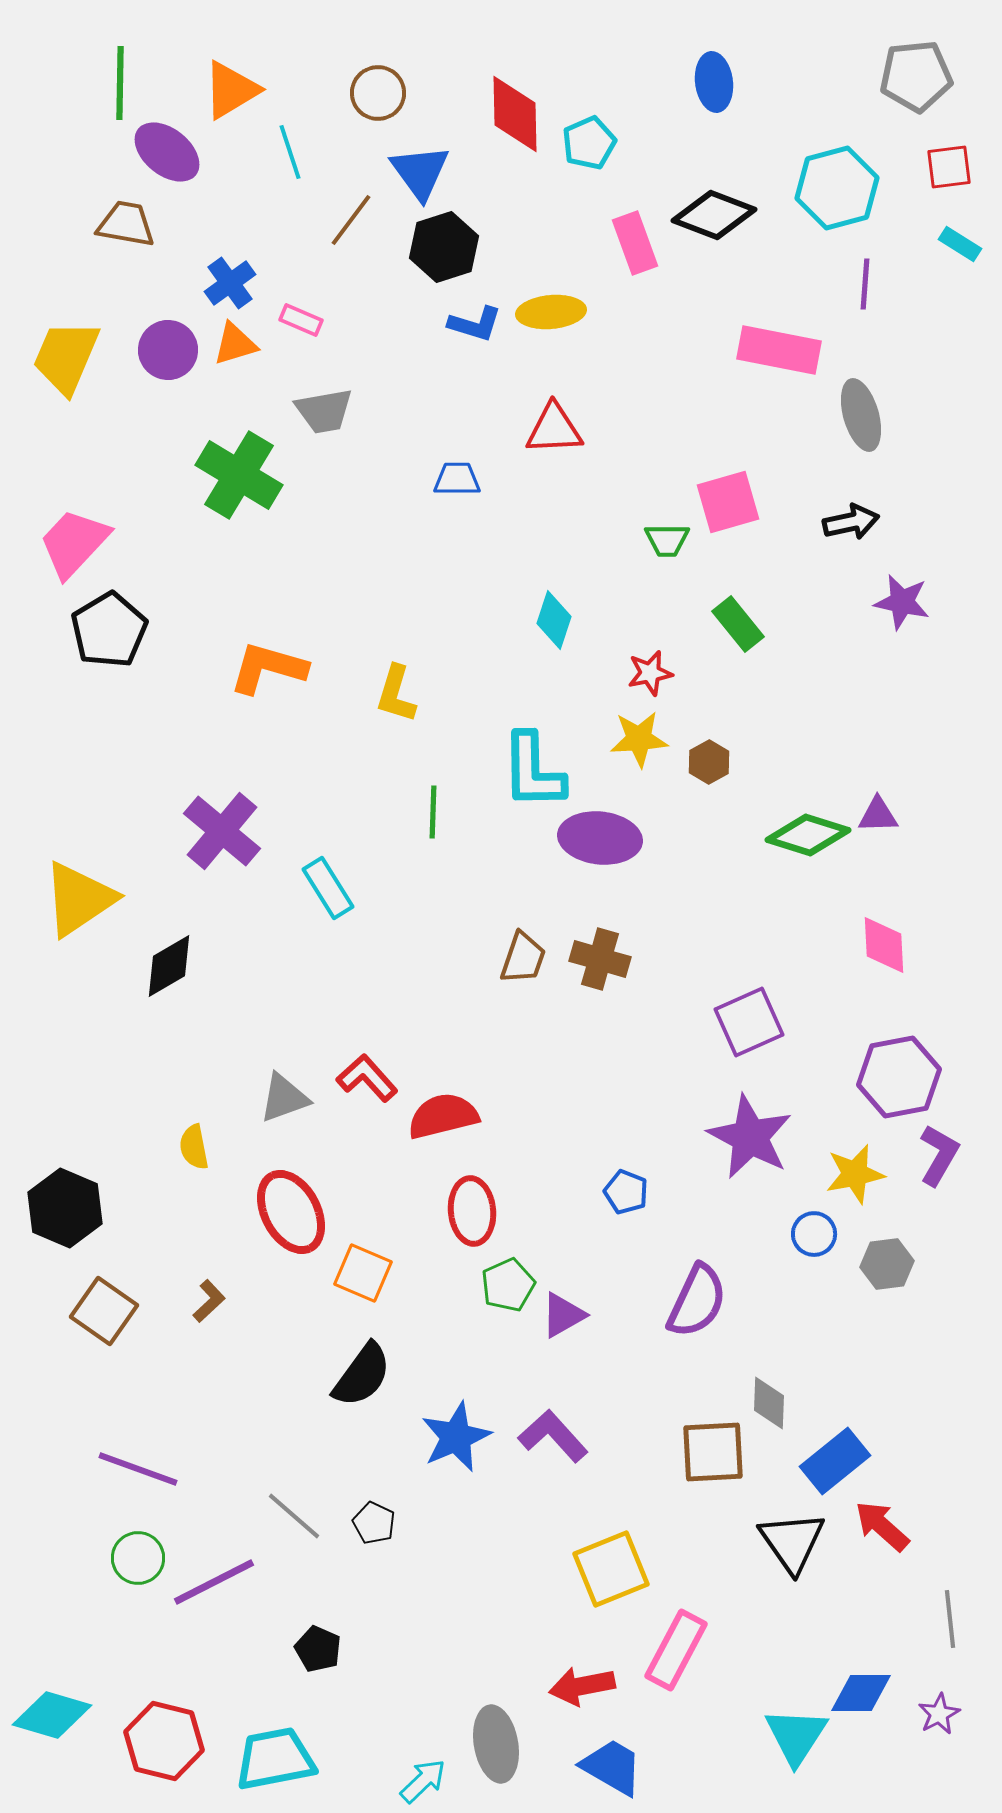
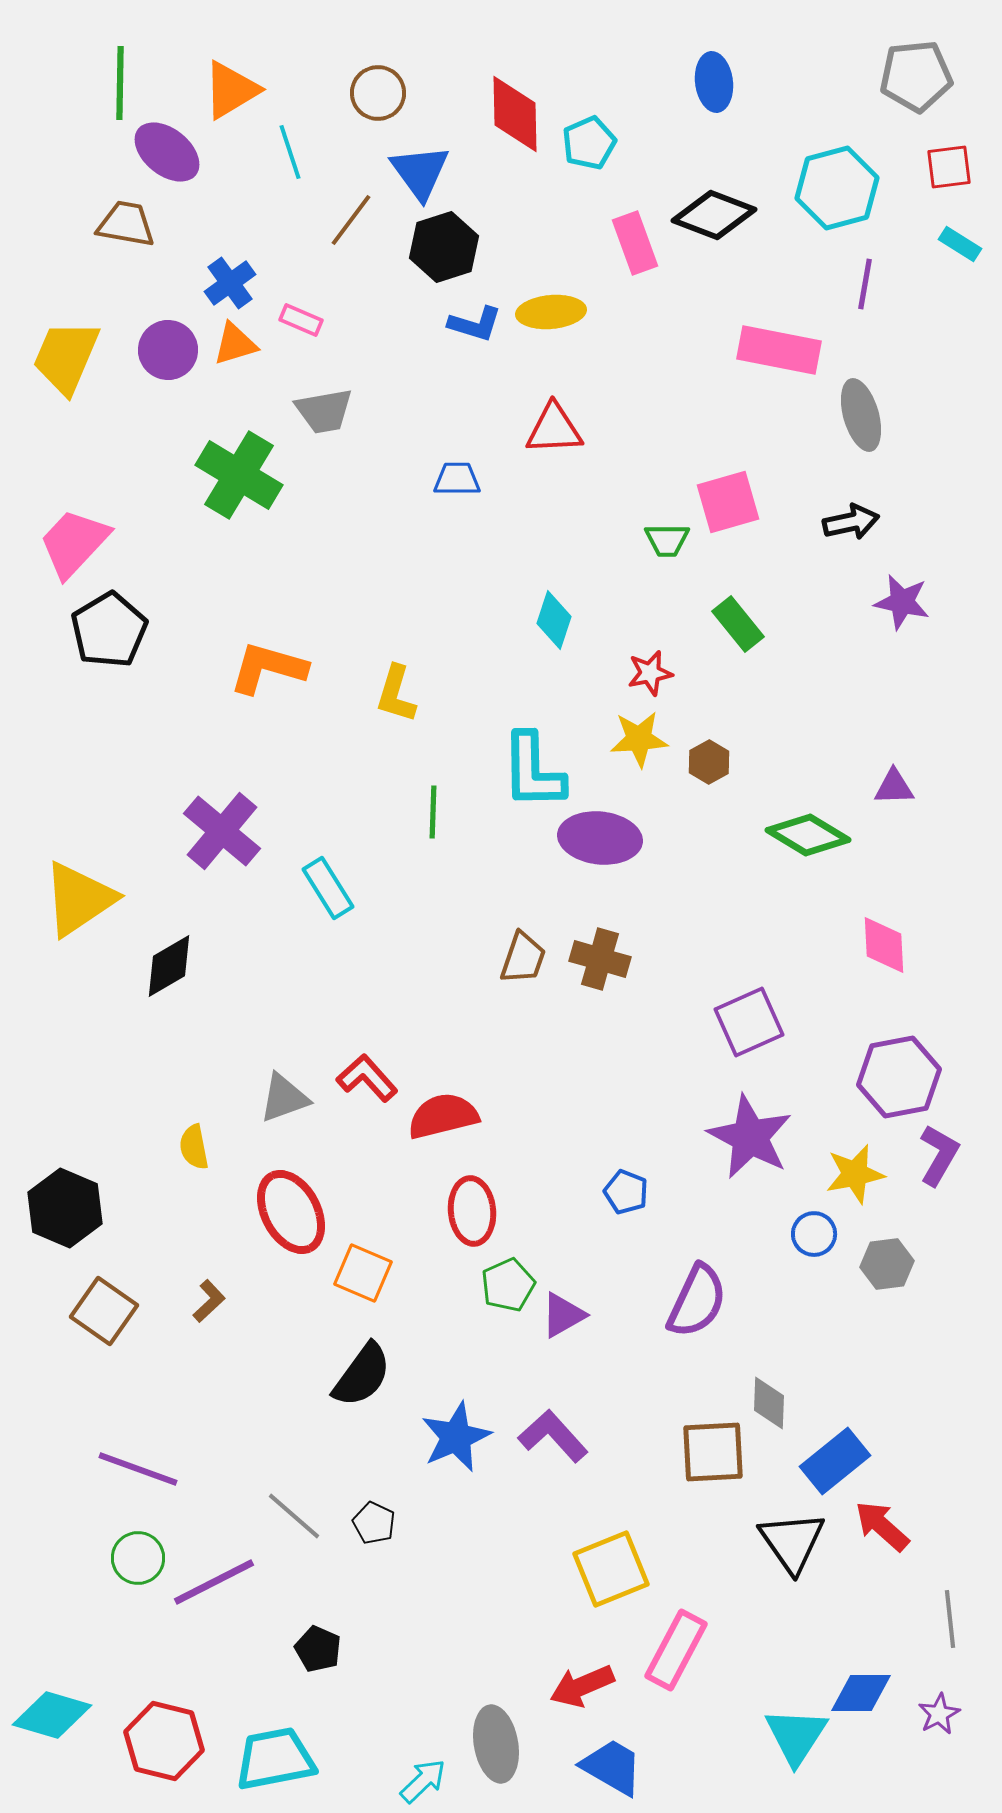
purple line at (865, 284): rotated 6 degrees clockwise
purple triangle at (878, 815): moved 16 px right, 28 px up
green diamond at (808, 835): rotated 14 degrees clockwise
red arrow at (582, 1686): rotated 12 degrees counterclockwise
